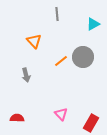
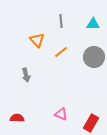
gray line: moved 4 px right, 7 px down
cyan triangle: rotated 32 degrees clockwise
orange triangle: moved 3 px right, 1 px up
gray circle: moved 11 px right
orange line: moved 9 px up
pink triangle: rotated 24 degrees counterclockwise
